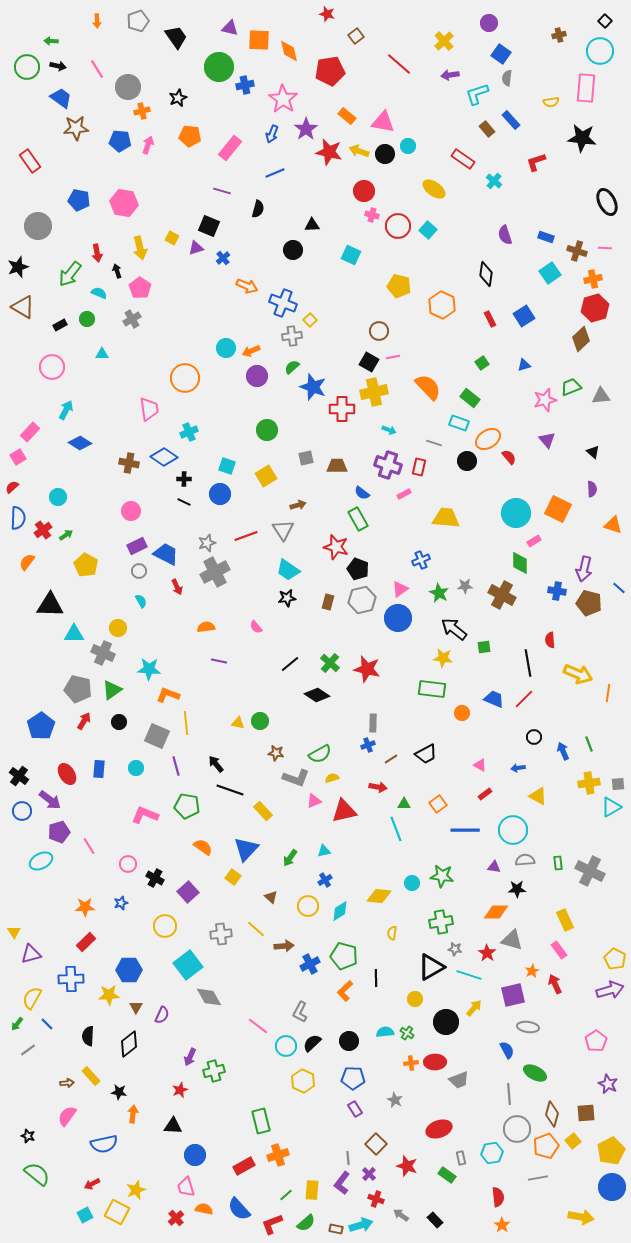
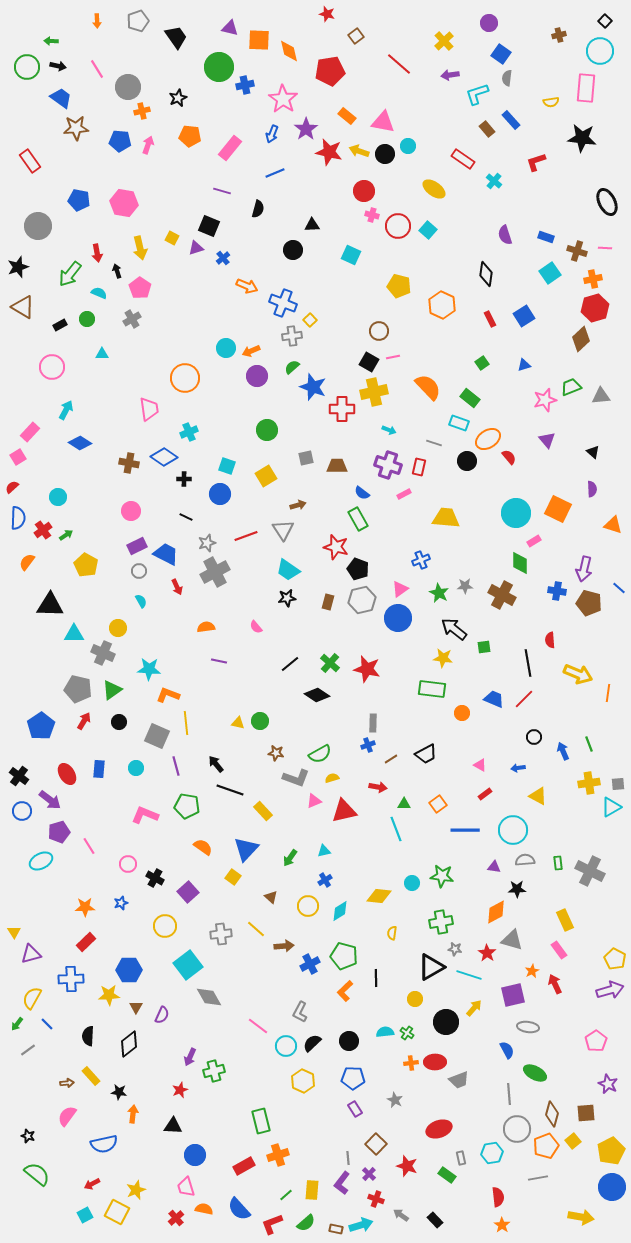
black line at (184, 502): moved 2 px right, 15 px down
orange diamond at (496, 912): rotated 30 degrees counterclockwise
